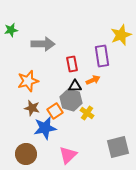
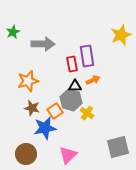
green star: moved 2 px right, 2 px down; rotated 16 degrees counterclockwise
purple rectangle: moved 15 px left
